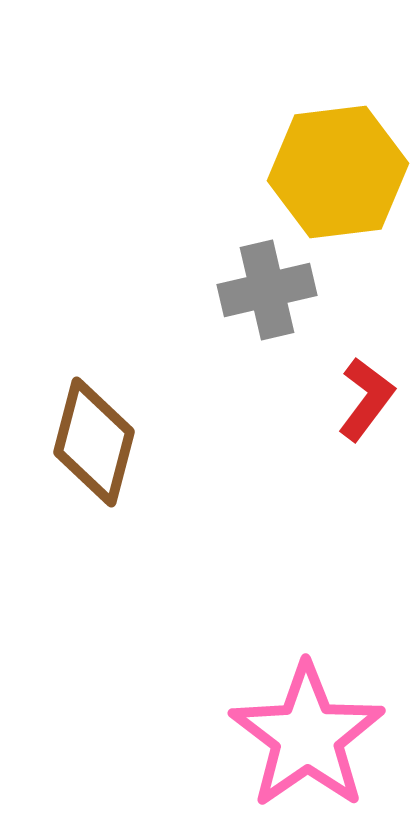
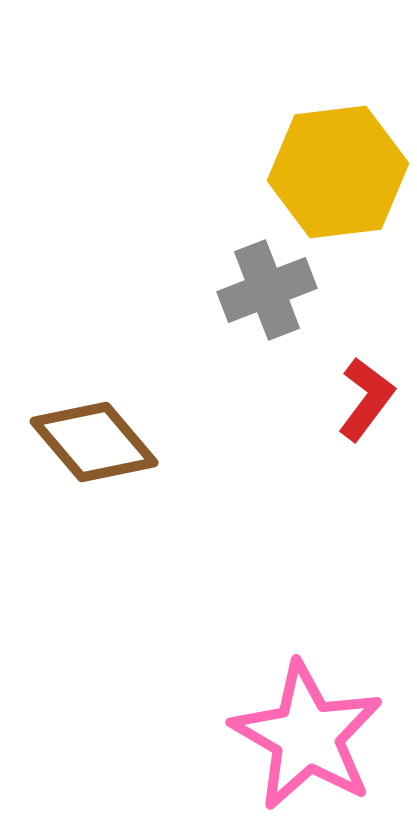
gray cross: rotated 8 degrees counterclockwise
brown diamond: rotated 55 degrees counterclockwise
pink star: rotated 7 degrees counterclockwise
